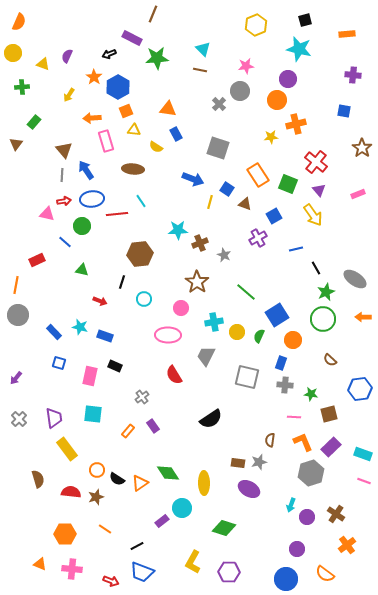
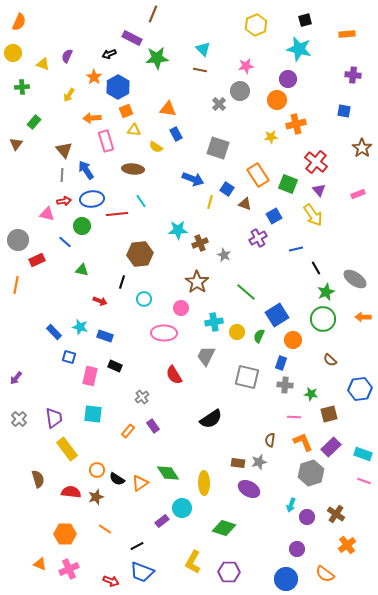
gray circle at (18, 315): moved 75 px up
pink ellipse at (168, 335): moved 4 px left, 2 px up
blue square at (59, 363): moved 10 px right, 6 px up
pink cross at (72, 569): moved 3 px left; rotated 30 degrees counterclockwise
